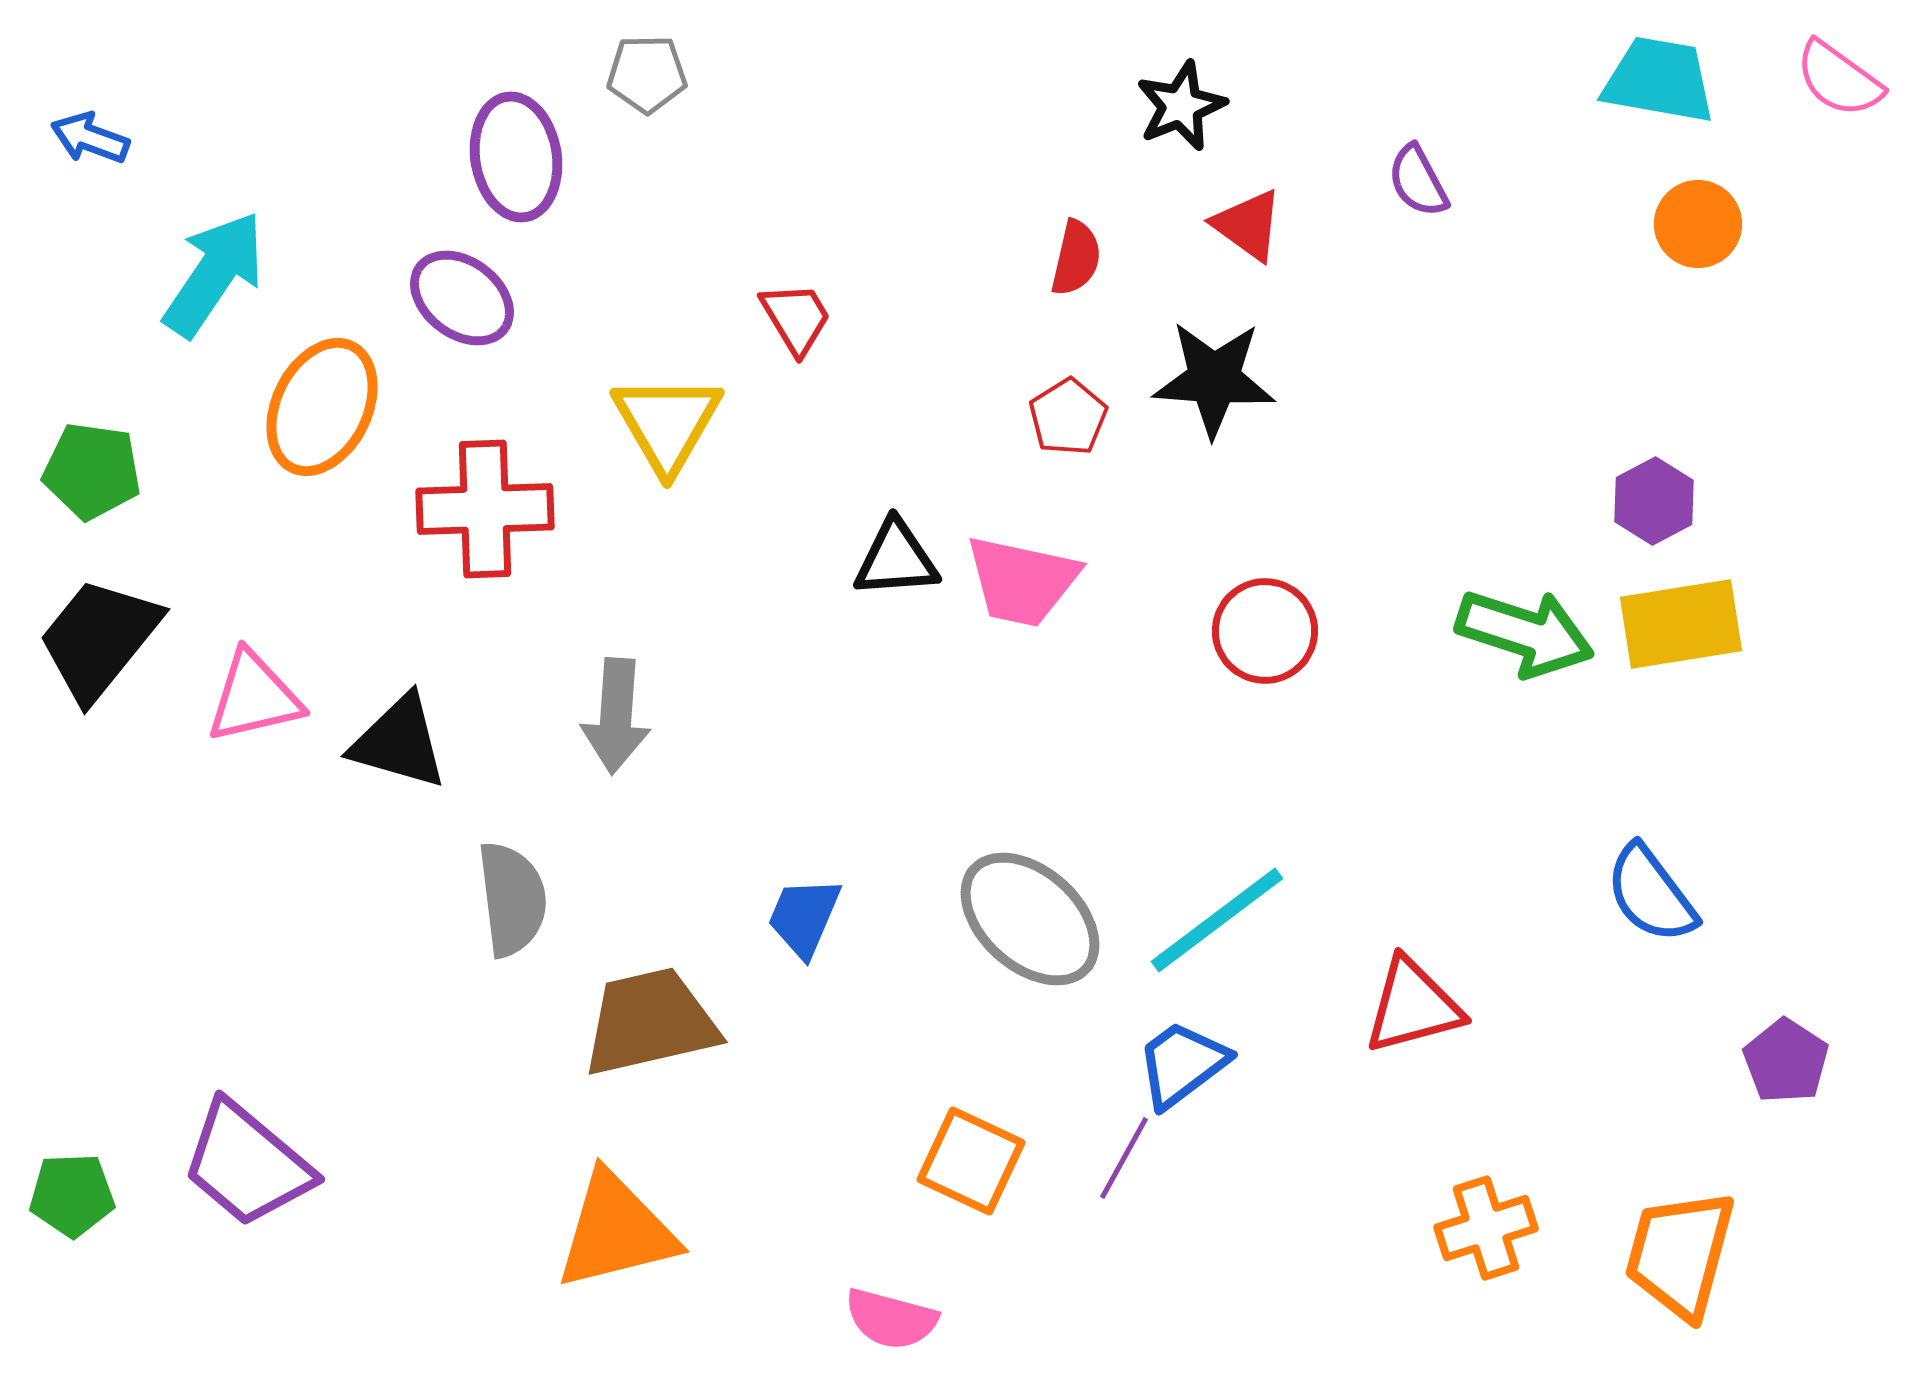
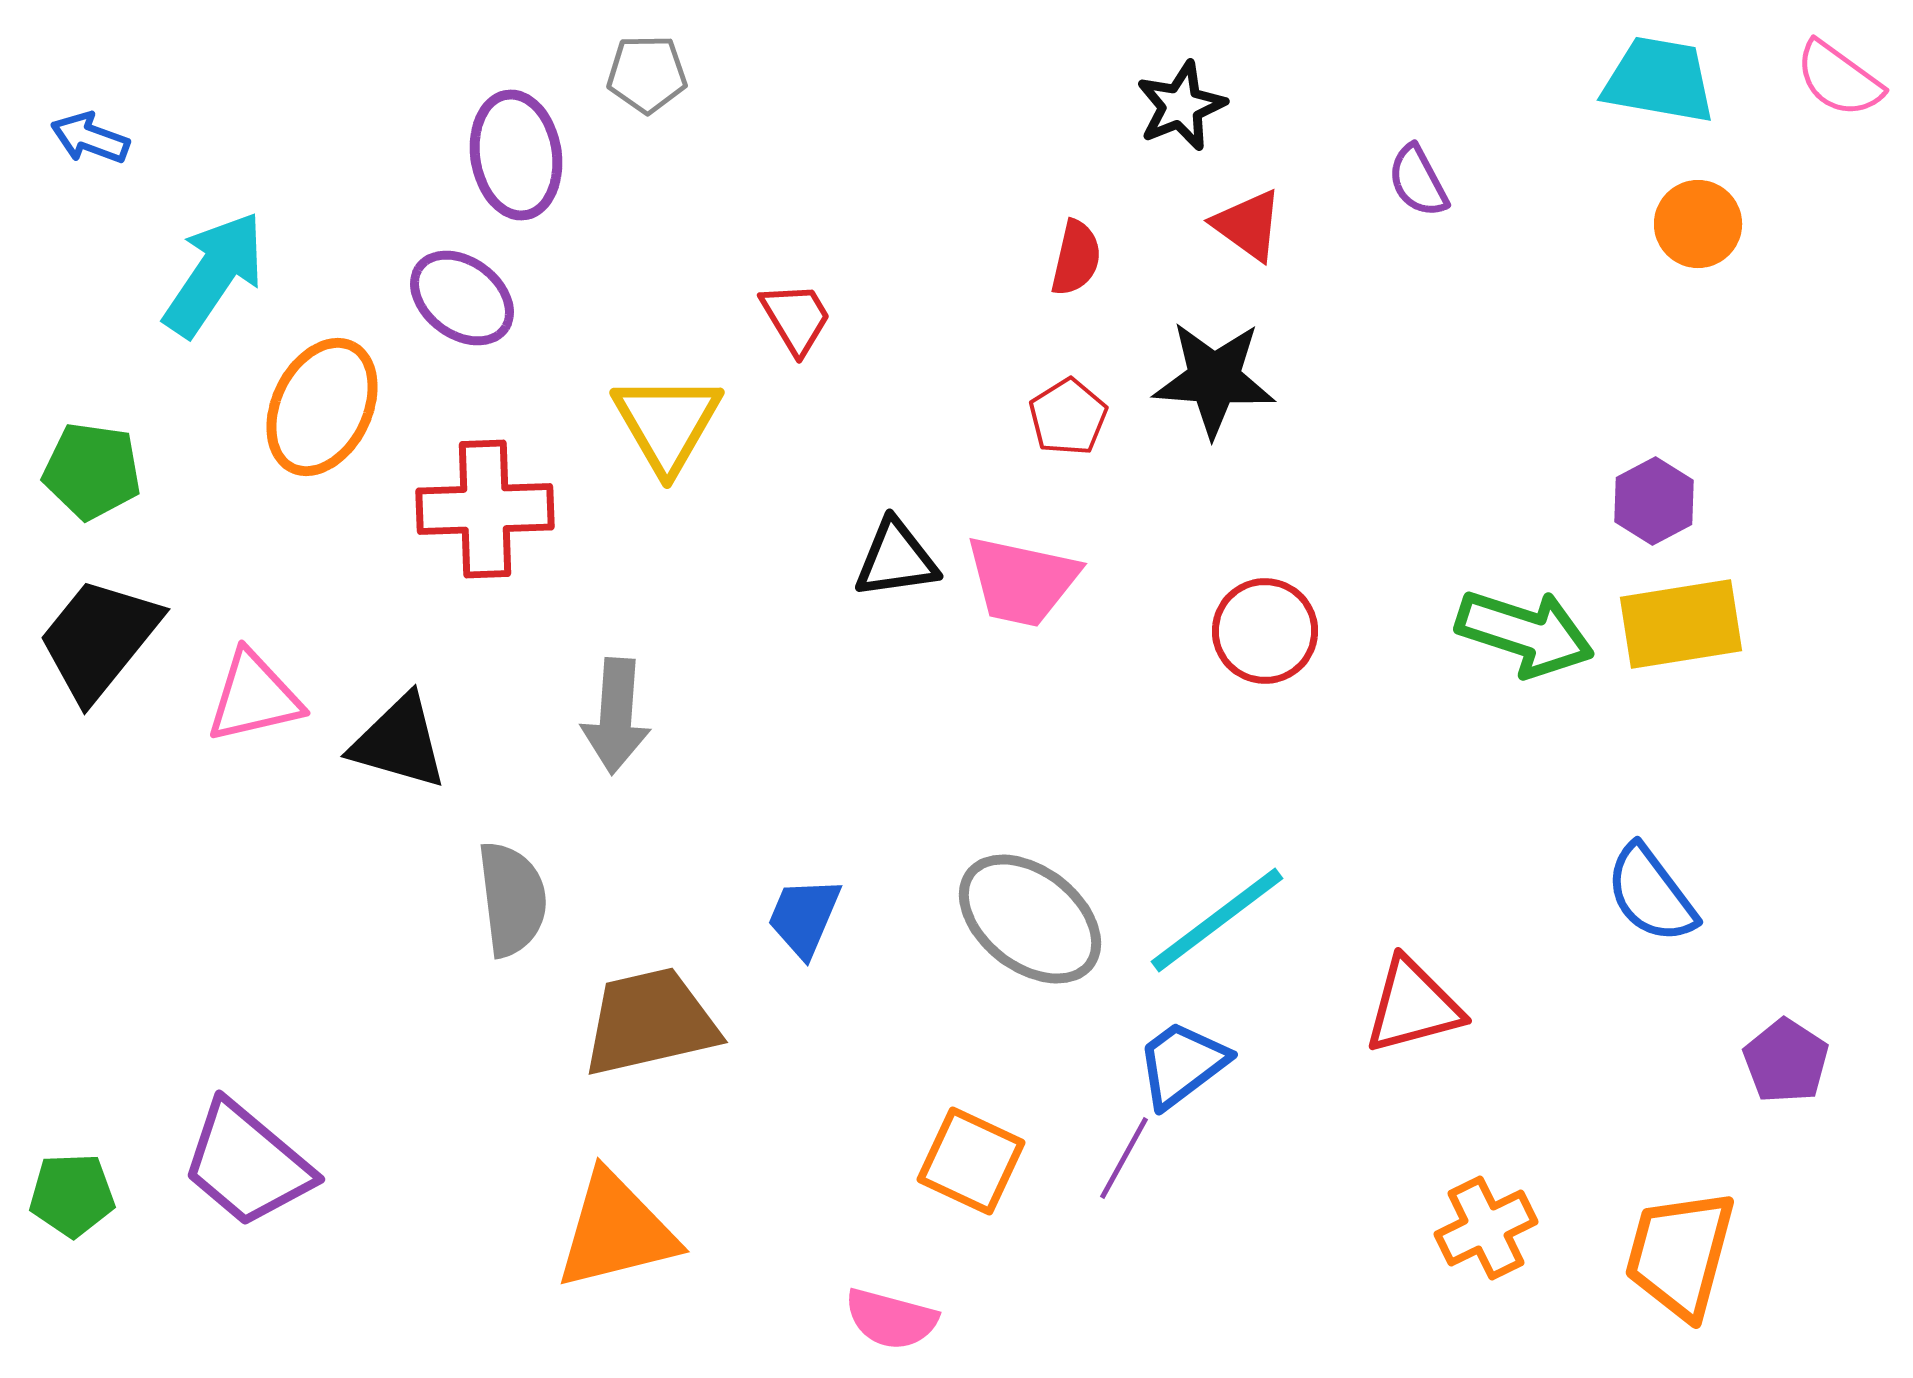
purple ellipse at (516, 157): moved 2 px up
black triangle at (896, 559): rotated 4 degrees counterclockwise
gray ellipse at (1030, 919): rotated 4 degrees counterclockwise
orange cross at (1486, 1228): rotated 8 degrees counterclockwise
